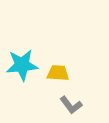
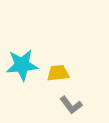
yellow trapezoid: rotated 10 degrees counterclockwise
